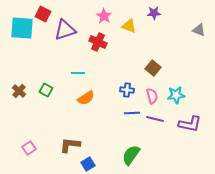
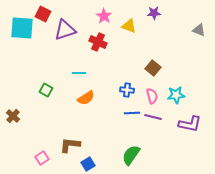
cyan line: moved 1 px right
brown cross: moved 6 px left, 25 px down
purple line: moved 2 px left, 2 px up
pink square: moved 13 px right, 10 px down
